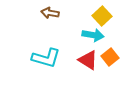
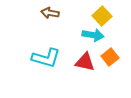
red triangle: moved 3 px left, 2 px down; rotated 20 degrees counterclockwise
